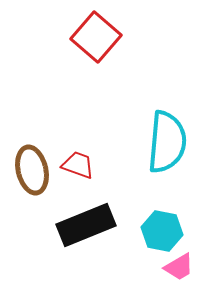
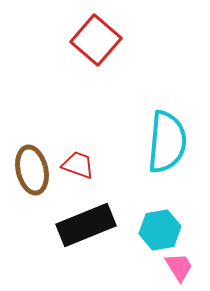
red square: moved 3 px down
cyan hexagon: moved 2 px left, 1 px up; rotated 21 degrees counterclockwise
pink trapezoid: rotated 92 degrees counterclockwise
